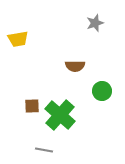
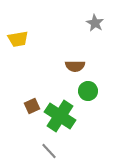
gray star: rotated 24 degrees counterclockwise
green circle: moved 14 px left
brown square: rotated 21 degrees counterclockwise
green cross: moved 1 px down; rotated 8 degrees counterclockwise
gray line: moved 5 px right, 1 px down; rotated 36 degrees clockwise
